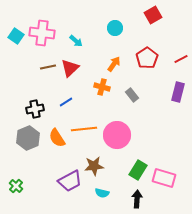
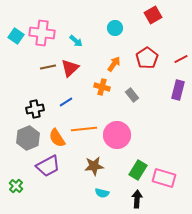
purple rectangle: moved 2 px up
purple trapezoid: moved 22 px left, 15 px up
